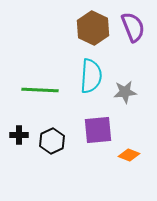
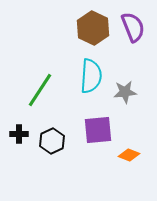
green line: rotated 60 degrees counterclockwise
black cross: moved 1 px up
